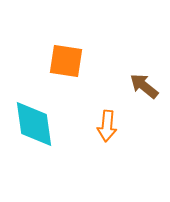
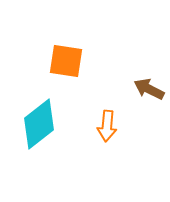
brown arrow: moved 5 px right, 3 px down; rotated 12 degrees counterclockwise
cyan diamond: moved 5 px right; rotated 60 degrees clockwise
